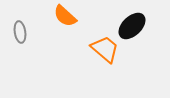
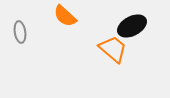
black ellipse: rotated 16 degrees clockwise
orange trapezoid: moved 8 px right
